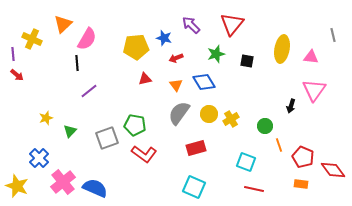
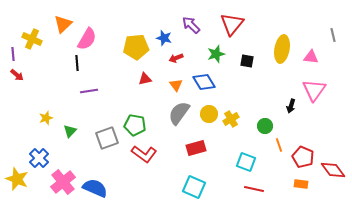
purple line at (89, 91): rotated 30 degrees clockwise
yellow star at (17, 186): moved 7 px up
